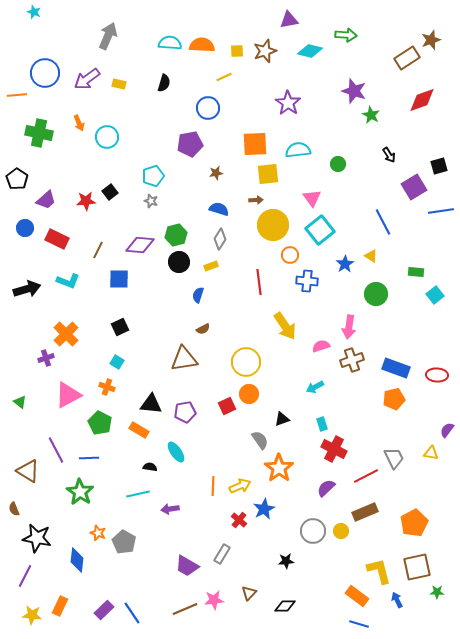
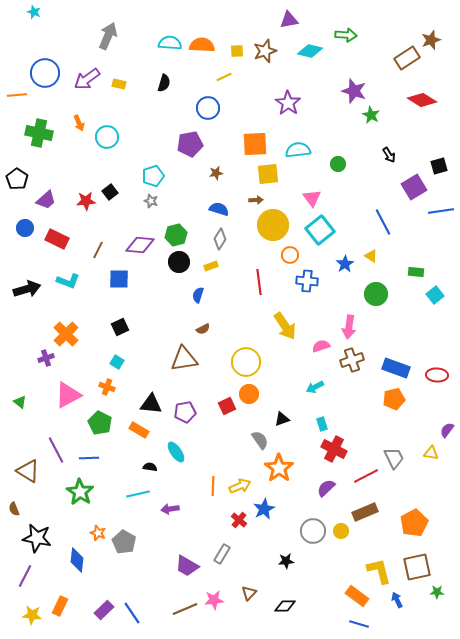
red diamond at (422, 100): rotated 52 degrees clockwise
